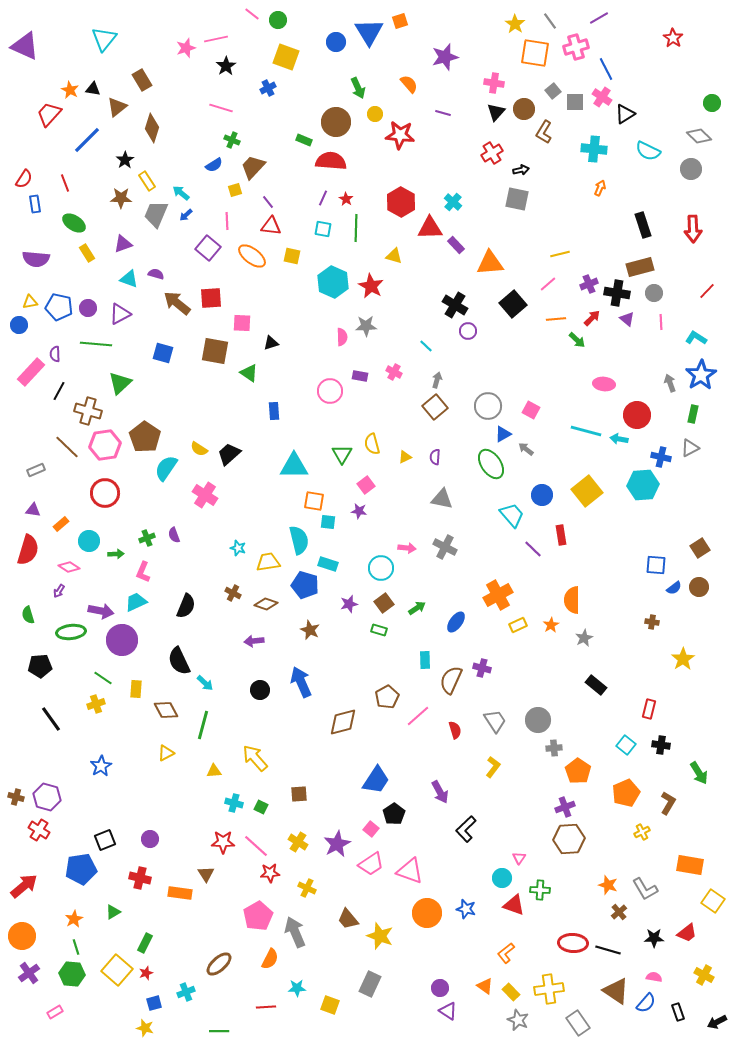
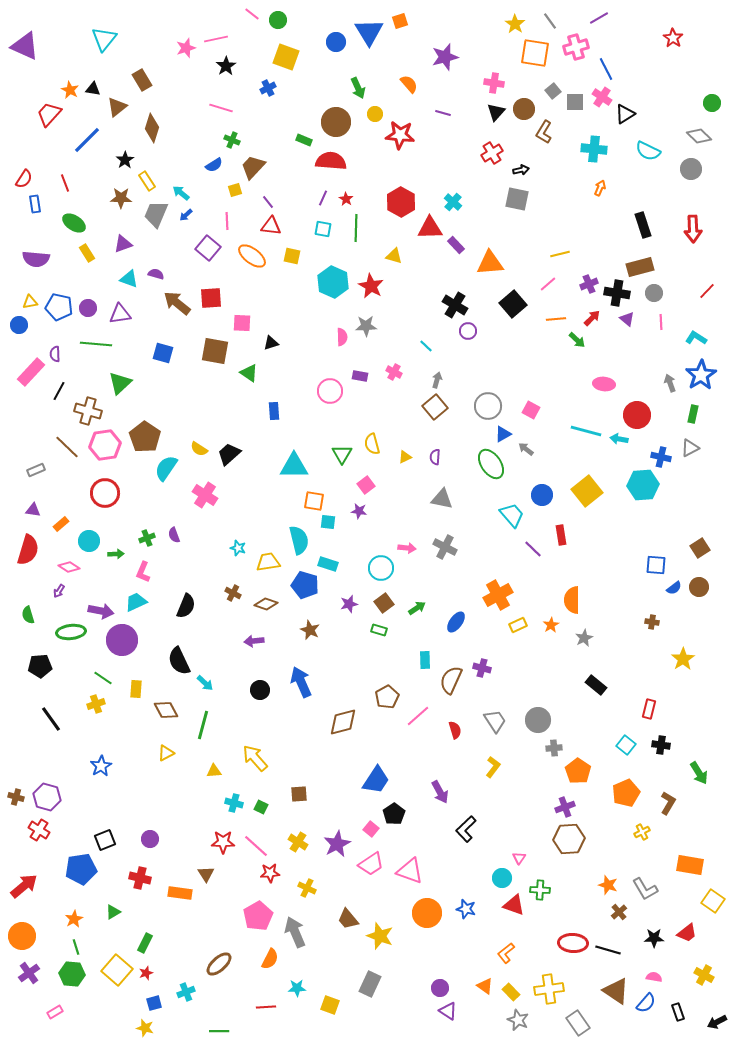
purple triangle at (120, 314): rotated 20 degrees clockwise
